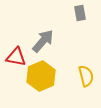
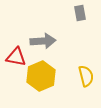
gray arrow: rotated 45 degrees clockwise
